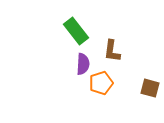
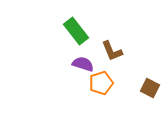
brown L-shape: rotated 30 degrees counterclockwise
purple semicircle: rotated 75 degrees counterclockwise
brown square: rotated 12 degrees clockwise
